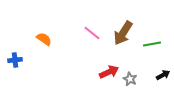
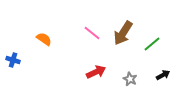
green line: rotated 30 degrees counterclockwise
blue cross: moved 2 px left; rotated 24 degrees clockwise
red arrow: moved 13 px left
